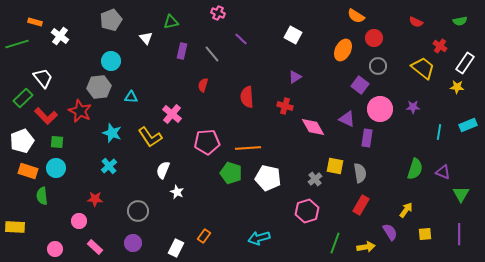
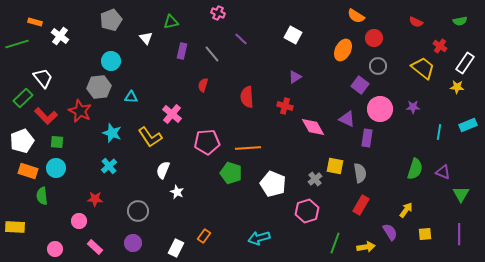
white pentagon at (268, 178): moved 5 px right, 6 px down; rotated 10 degrees clockwise
